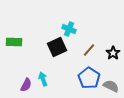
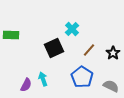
cyan cross: moved 3 px right; rotated 24 degrees clockwise
green rectangle: moved 3 px left, 7 px up
black square: moved 3 px left, 1 px down
blue pentagon: moved 7 px left, 1 px up
